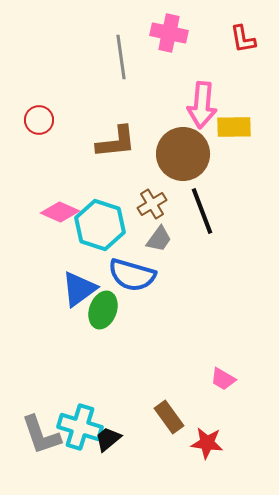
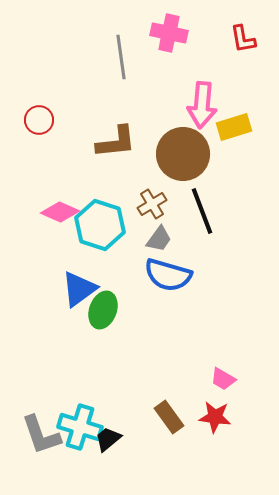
yellow rectangle: rotated 16 degrees counterclockwise
blue semicircle: moved 36 px right
red star: moved 8 px right, 26 px up
